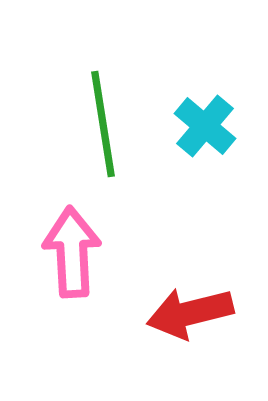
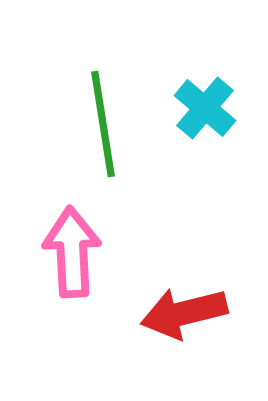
cyan cross: moved 18 px up
red arrow: moved 6 px left
